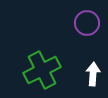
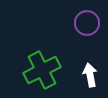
white arrow: moved 3 px left, 1 px down; rotated 15 degrees counterclockwise
